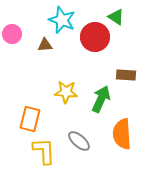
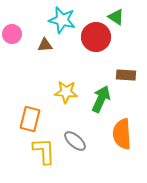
cyan star: rotated 8 degrees counterclockwise
red circle: moved 1 px right
gray ellipse: moved 4 px left
